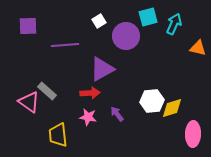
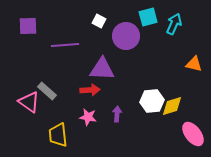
white square: rotated 32 degrees counterclockwise
orange triangle: moved 4 px left, 16 px down
purple triangle: rotated 32 degrees clockwise
red arrow: moved 3 px up
yellow diamond: moved 2 px up
purple arrow: rotated 42 degrees clockwise
pink ellipse: rotated 40 degrees counterclockwise
